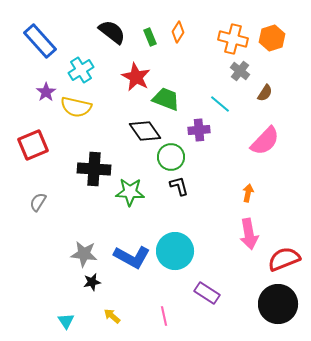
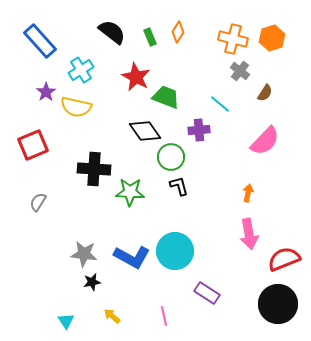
green trapezoid: moved 2 px up
